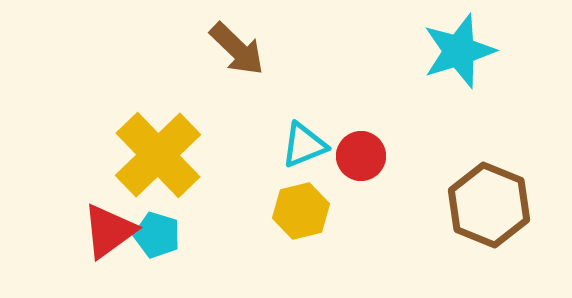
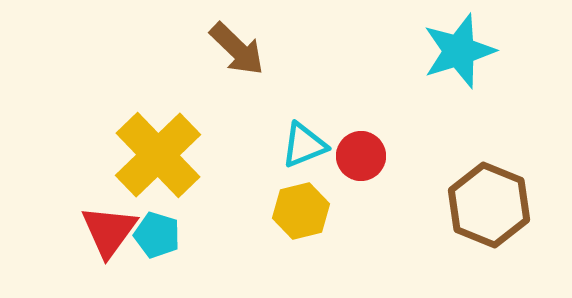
red triangle: rotated 18 degrees counterclockwise
